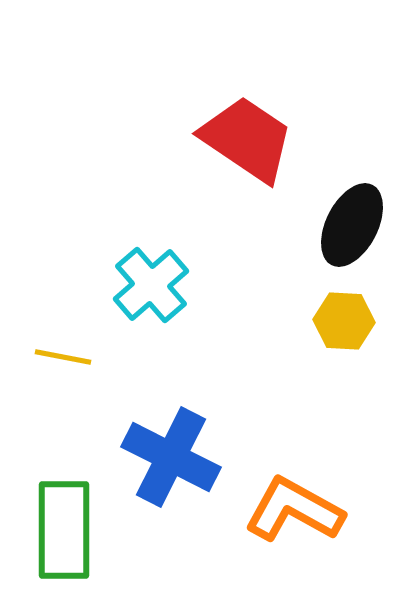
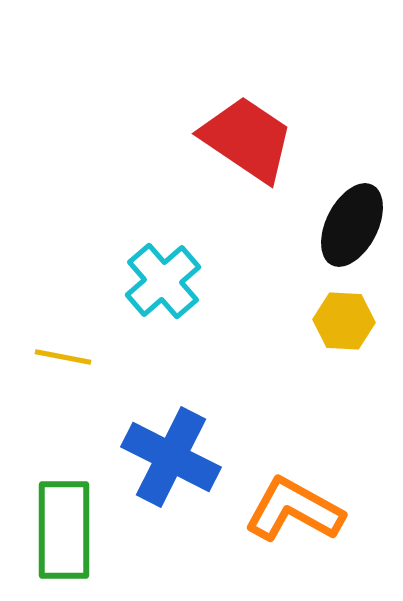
cyan cross: moved 12 px right, 4 px up
